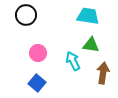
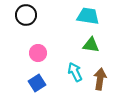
cyan arrow: moved 2 px right, 11 px down
brown arrow: moved 3 px left, 6 px down
blue square: rotated 18 degrees clockwise
